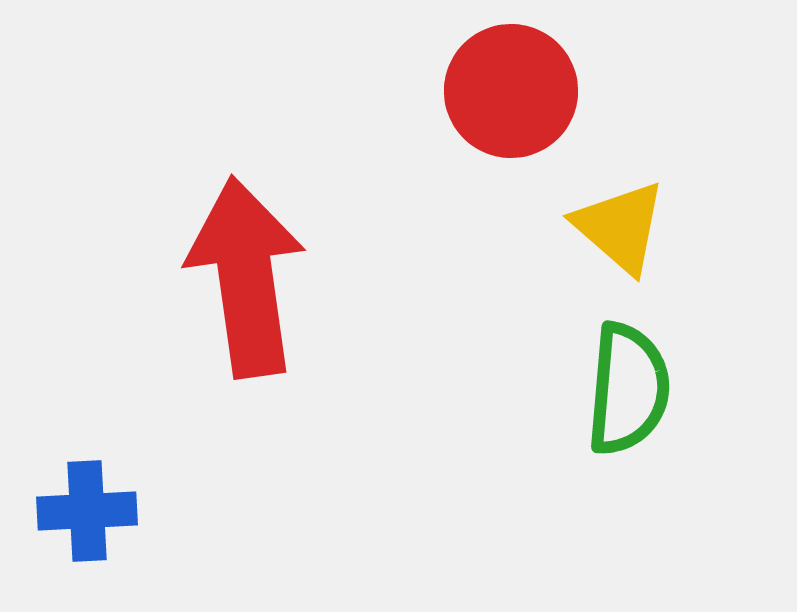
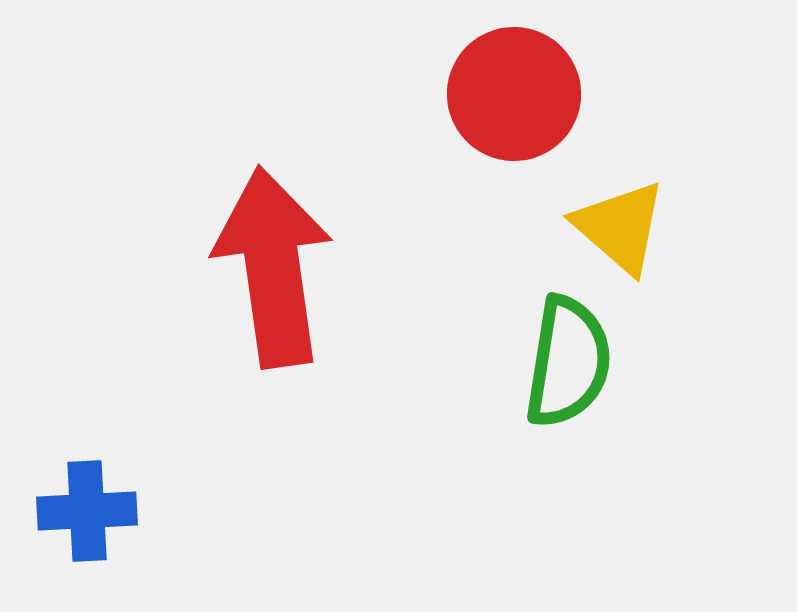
red circle: moved 3 px right, 3 px down
red arrow: moved 27 px right, 10 px up
green semicircle: moved 60 px left, 27 px up; rotated 4 degrees clockwise
